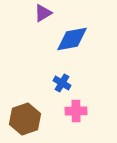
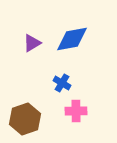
purple triangle: moved 11 px left, 30 px down
